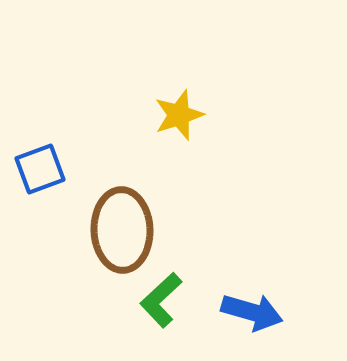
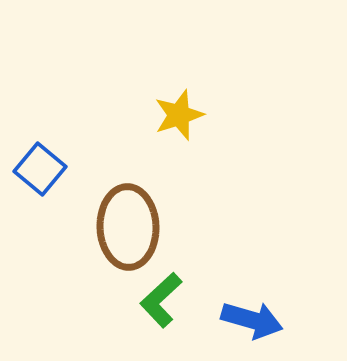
blue square: rotated 30 degrees counterclockwise
brown ellipse: moved 6 px right, 3 px up
blue arrow: moved 8 px down
